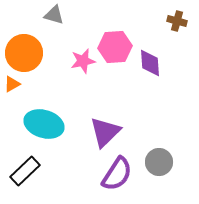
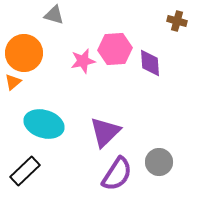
pink hexagon: moved 2 px down
orange triangle: moved 1 px right, 2 px up; rotated 12 degrees counterclockwise
